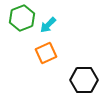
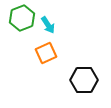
cyan arrow: rotated 78 degrees counterclockwise
